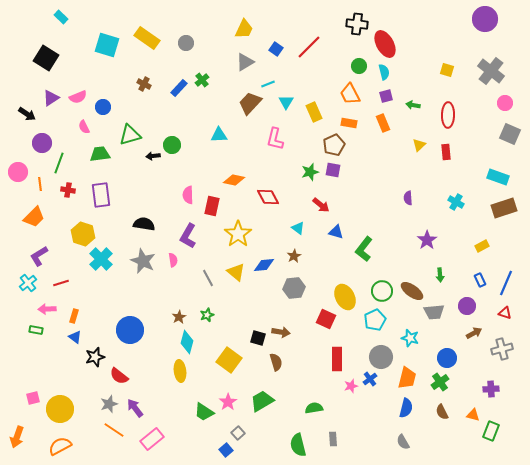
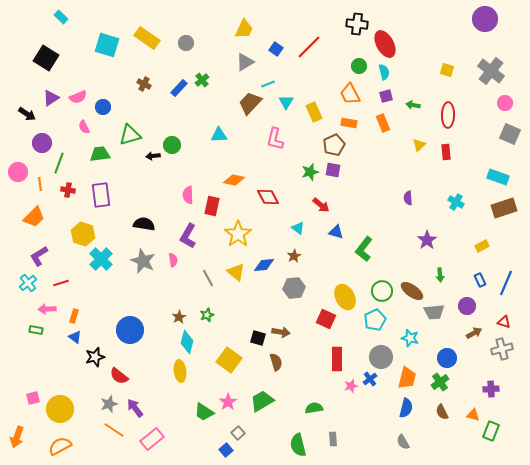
red triangle at (505, 313): moved 1 px left, 9 px down
